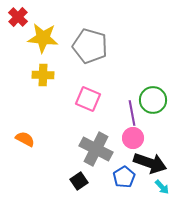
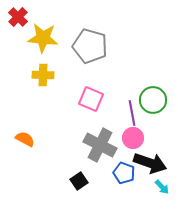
pink square: moved 3 px right
gray cross: moved 4 px right, 4 px up
blue pentagon: moved 4 px up; rotated 20 degrees counterclockwise
